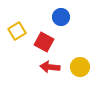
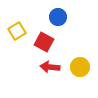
blue circle: moved 3 px left
